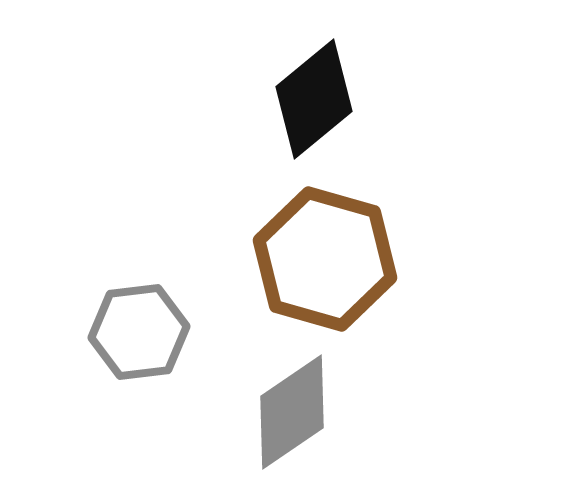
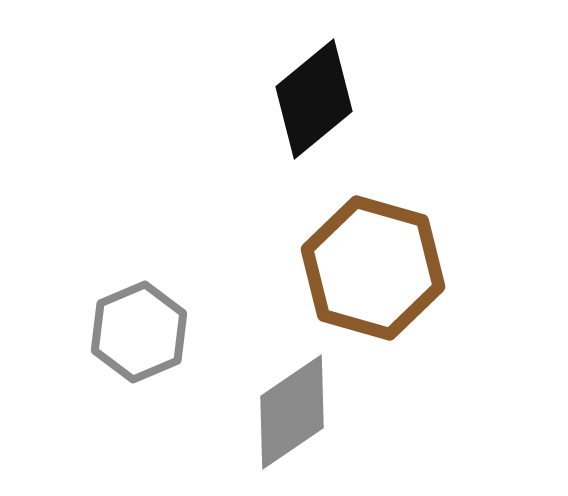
brown hexagon: moved 48 px right, 9 px down
gray hexagon: rotated 16 degrees counterclockwise
